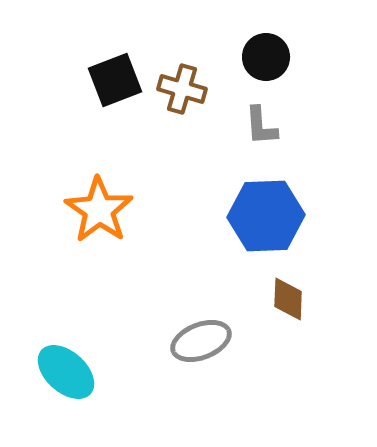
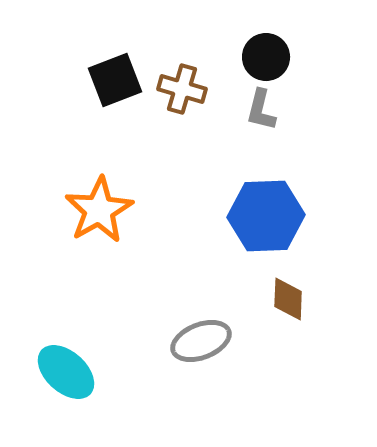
gray L-shape: moved 16 px up; rotated 18 degrees clockwise
orange star: rotated 8 degrees clockwise
